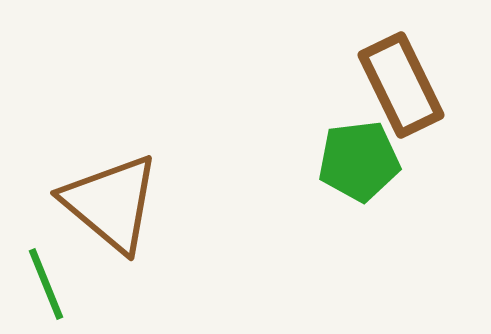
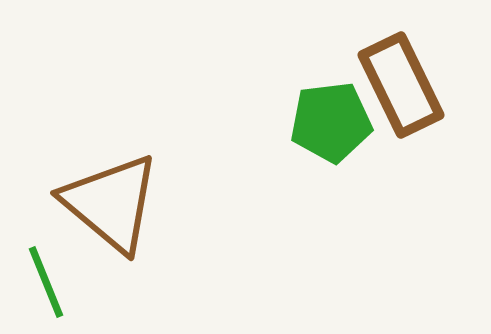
green pentagon: moved 28 px left, 39 px up
green line: moved 2 px up
